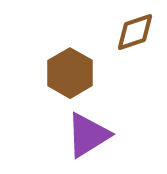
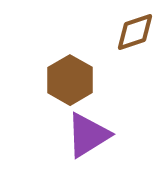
brown hexagon: moved 7 px down
